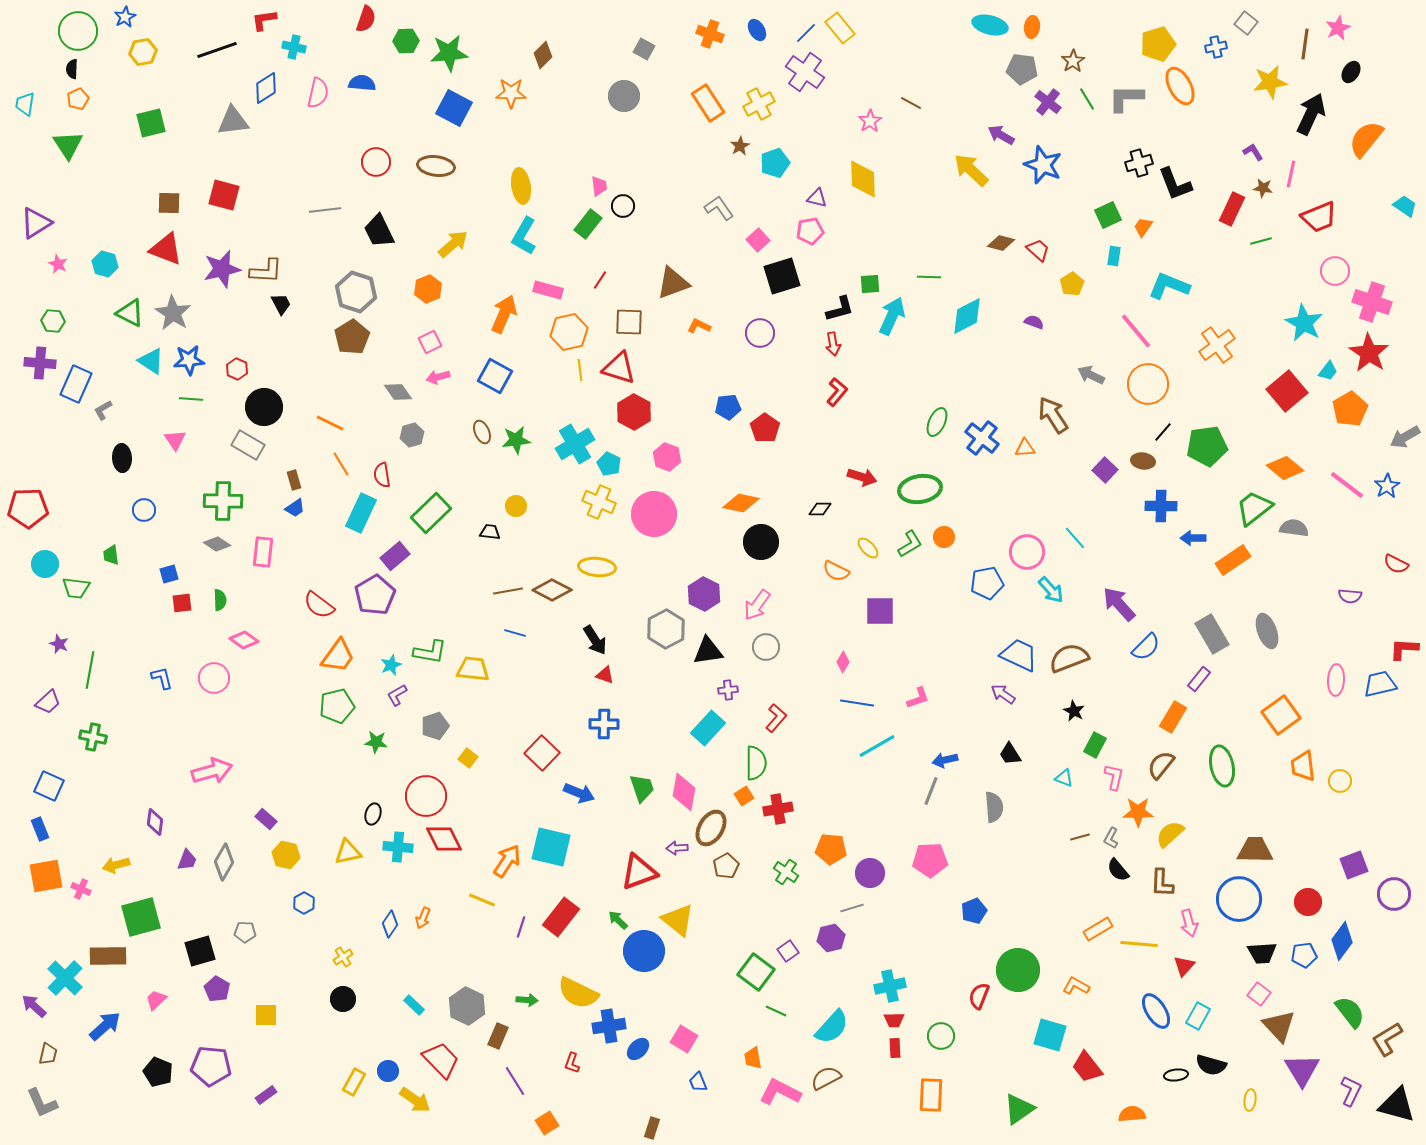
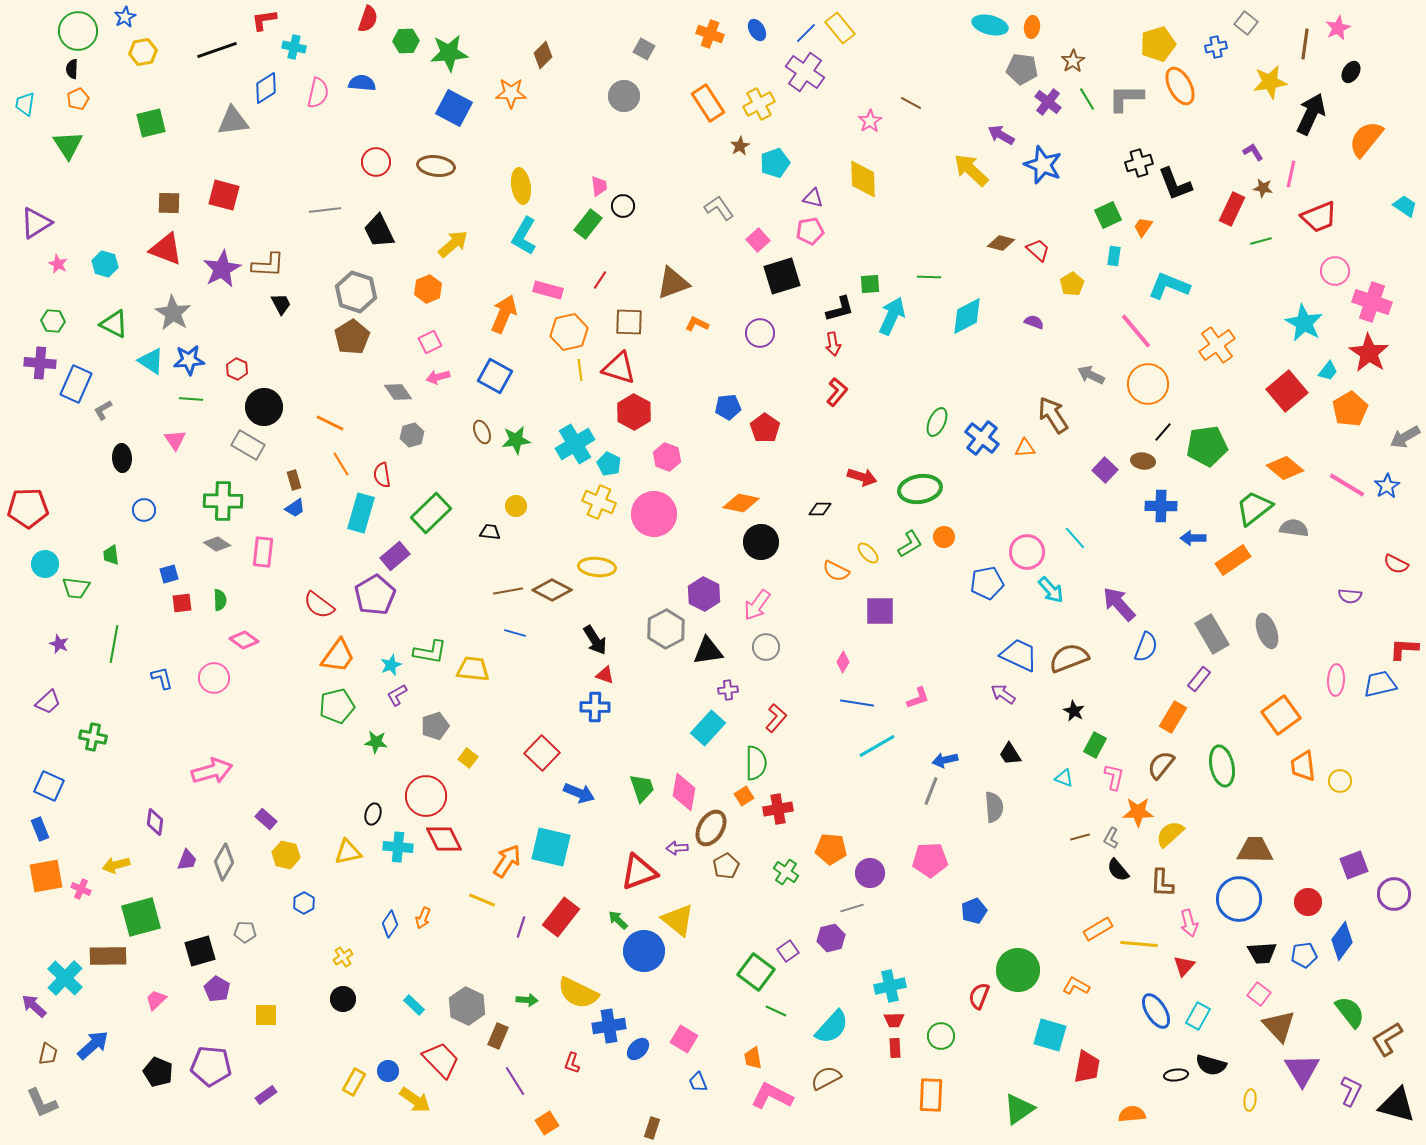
red semicircle at (366, 19): moved 2 px right
purple triangle at (817, 198): moved 4 px left
purple star at (222, 269): rotated 15 degrees counterclockwise
brown L-shape at (266, 271): moved 2 px right, 6 px up
green triangle at (130, 313): moved 16 px left, 11 px down
orange L-shape at (699, 326): moved 2 px left, 2 px up
pink line at (1347, 485): rotated 6 degrees counterclockwise
cyan rectangle at (361, 513): rotated 9 degrees counterclockwise
yellow ellipse at (868, 548): moved 5 px down
blue semicircle at (1146, 647): rotated 24 degrees counterclockwise
green line at (90, 670): moved 24 px right, 26 px up
blue cross at (604, 724): moved 9 px left, 17 px up
blue arrow at (105, 1026): moved 12 px left, 19 px down
red trapezoid at (1087, 1067): rotated 132 degrees counterclockwise
pink L-shape at (780, 1092): moved 8 px left, 4 px down
